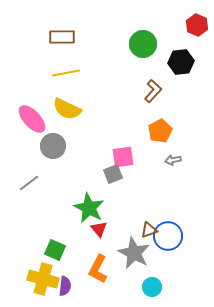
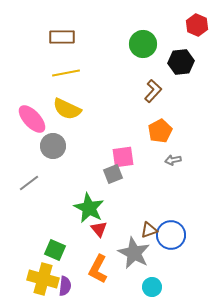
blue circle: moved 3 px right, 1 px up
